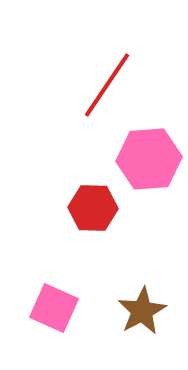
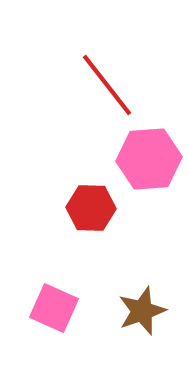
red line: rotated 72 degrees counterclockwise
red hexagon: moved 2 px left
brown star: rotated 9 degrees clockwise
